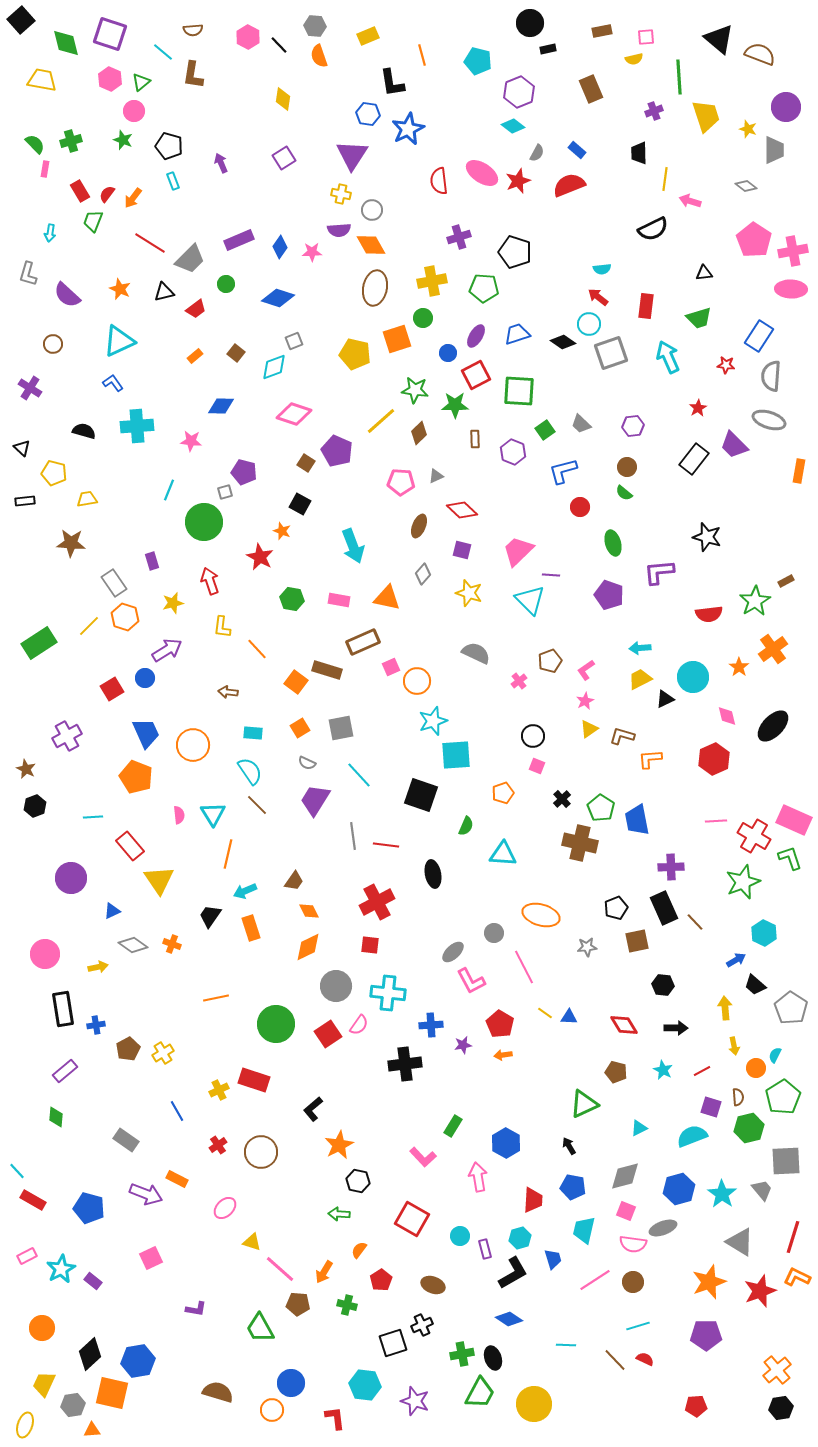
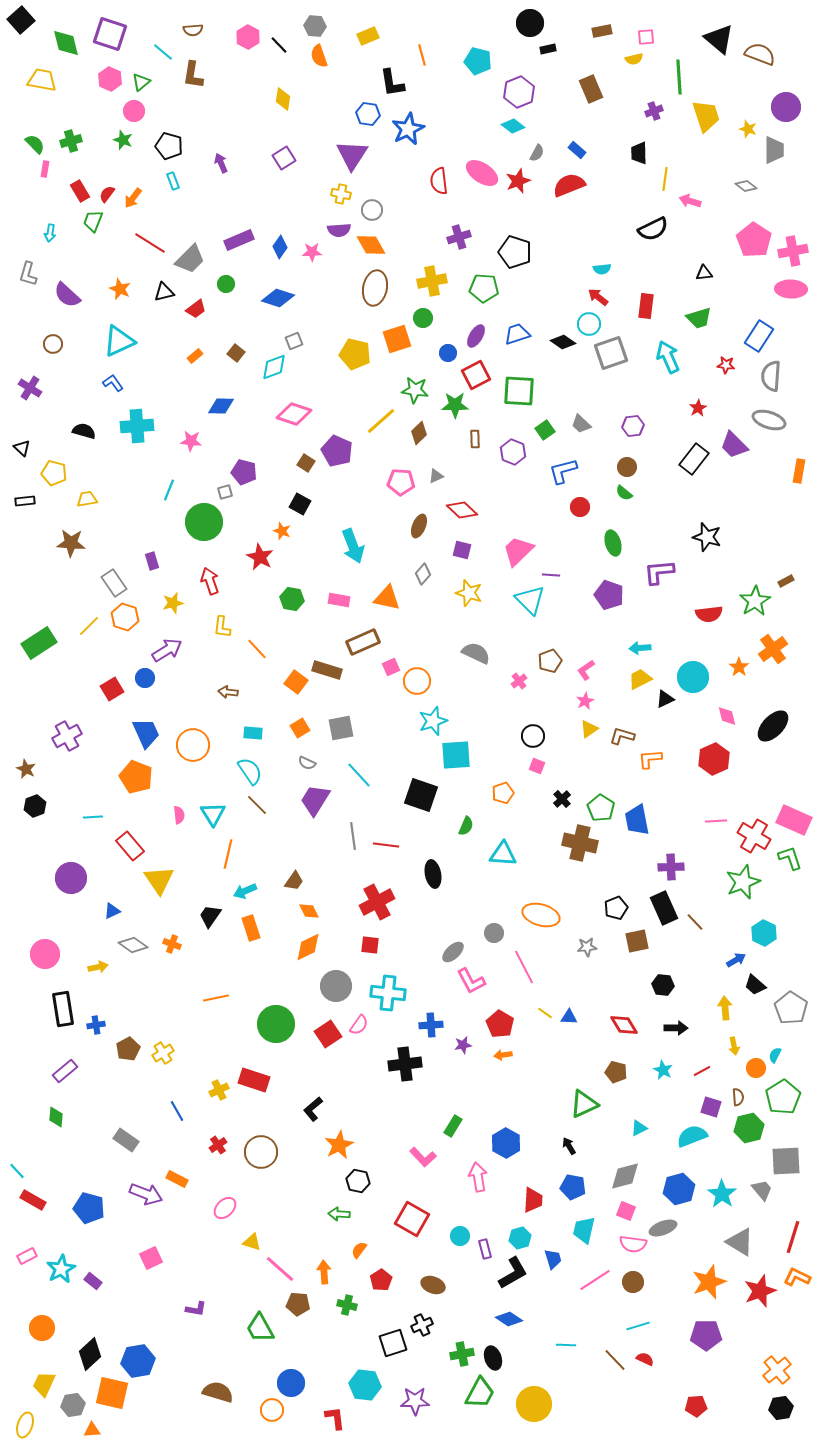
orange arrow at (324, 1272): rotated 145 degrees clockwise
purple star at (415, 1401): rotated 20 degrees counterclockwise
